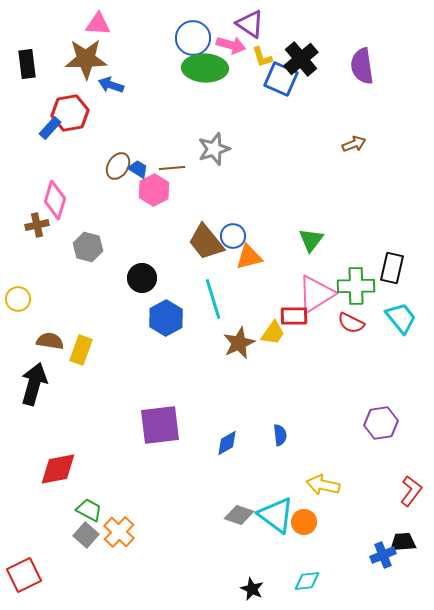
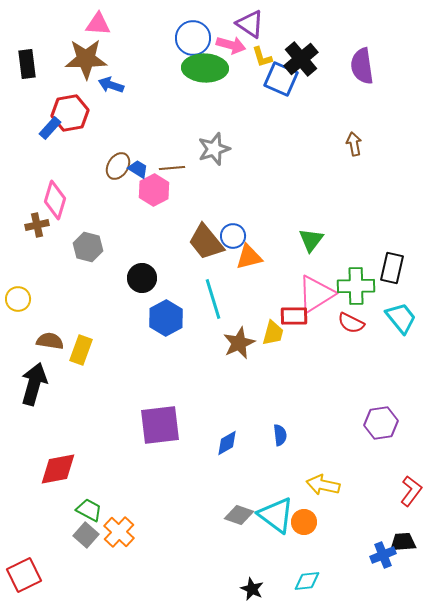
brown arrow at (354, 144): rotated 80 degrees counterclockwise
yellow trapezoid at (273, 333): rotated 20 degrees counterclockwise
